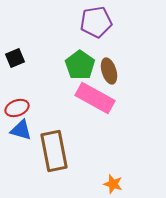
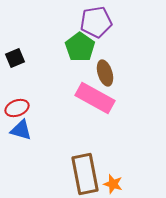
green pentagon: moved 18 px up
brown ellipse: moved 4 px left, 2 px down
brown rectangle: moved 31 px right, 23 px down
